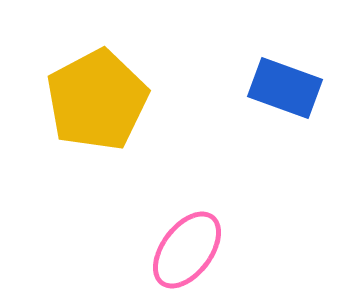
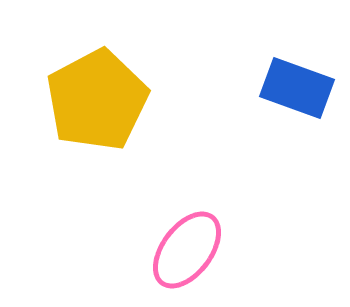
blue rectangle: moved 12 px right
